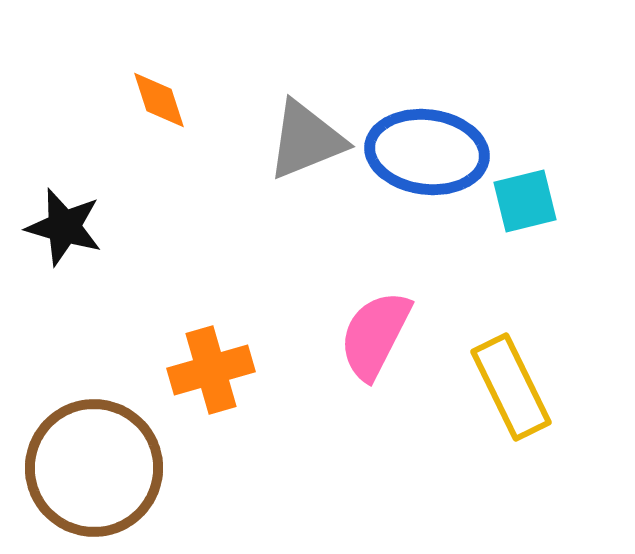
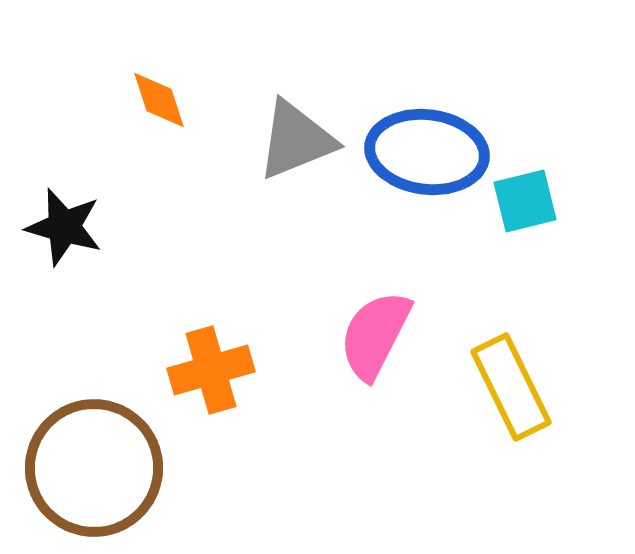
gray triangle: moved 10 px left
